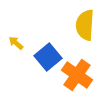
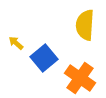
blue square: moved 4 px left, 1 px down
orange cross: moved 3 px right, 3 px down
